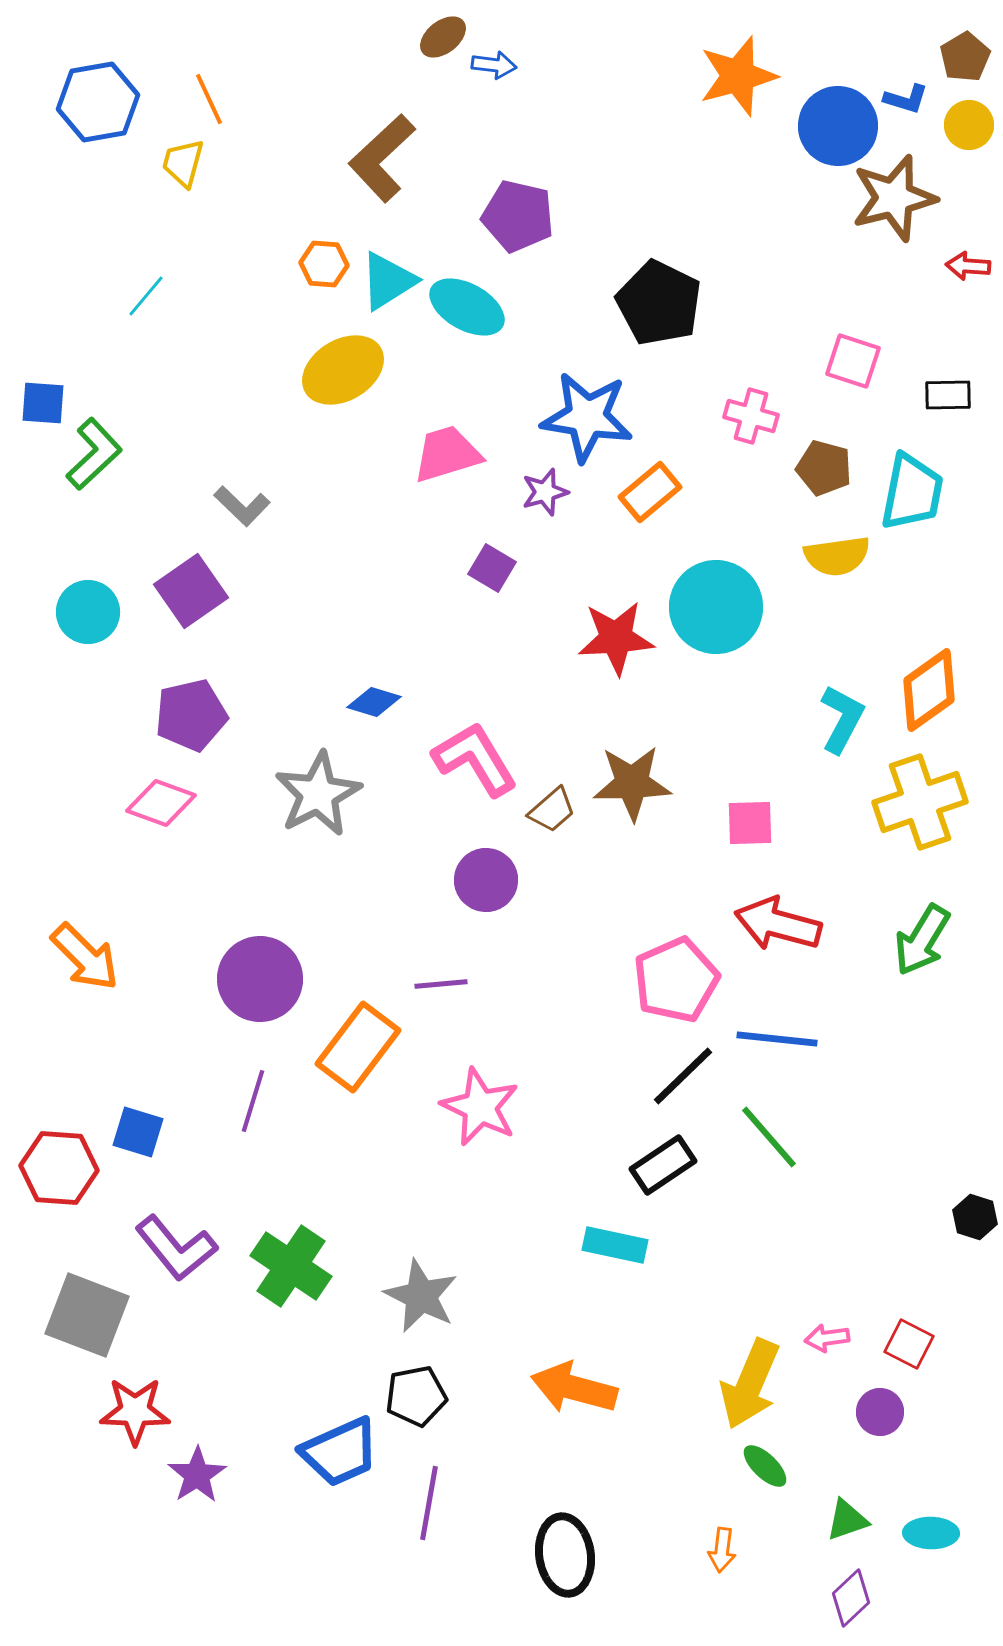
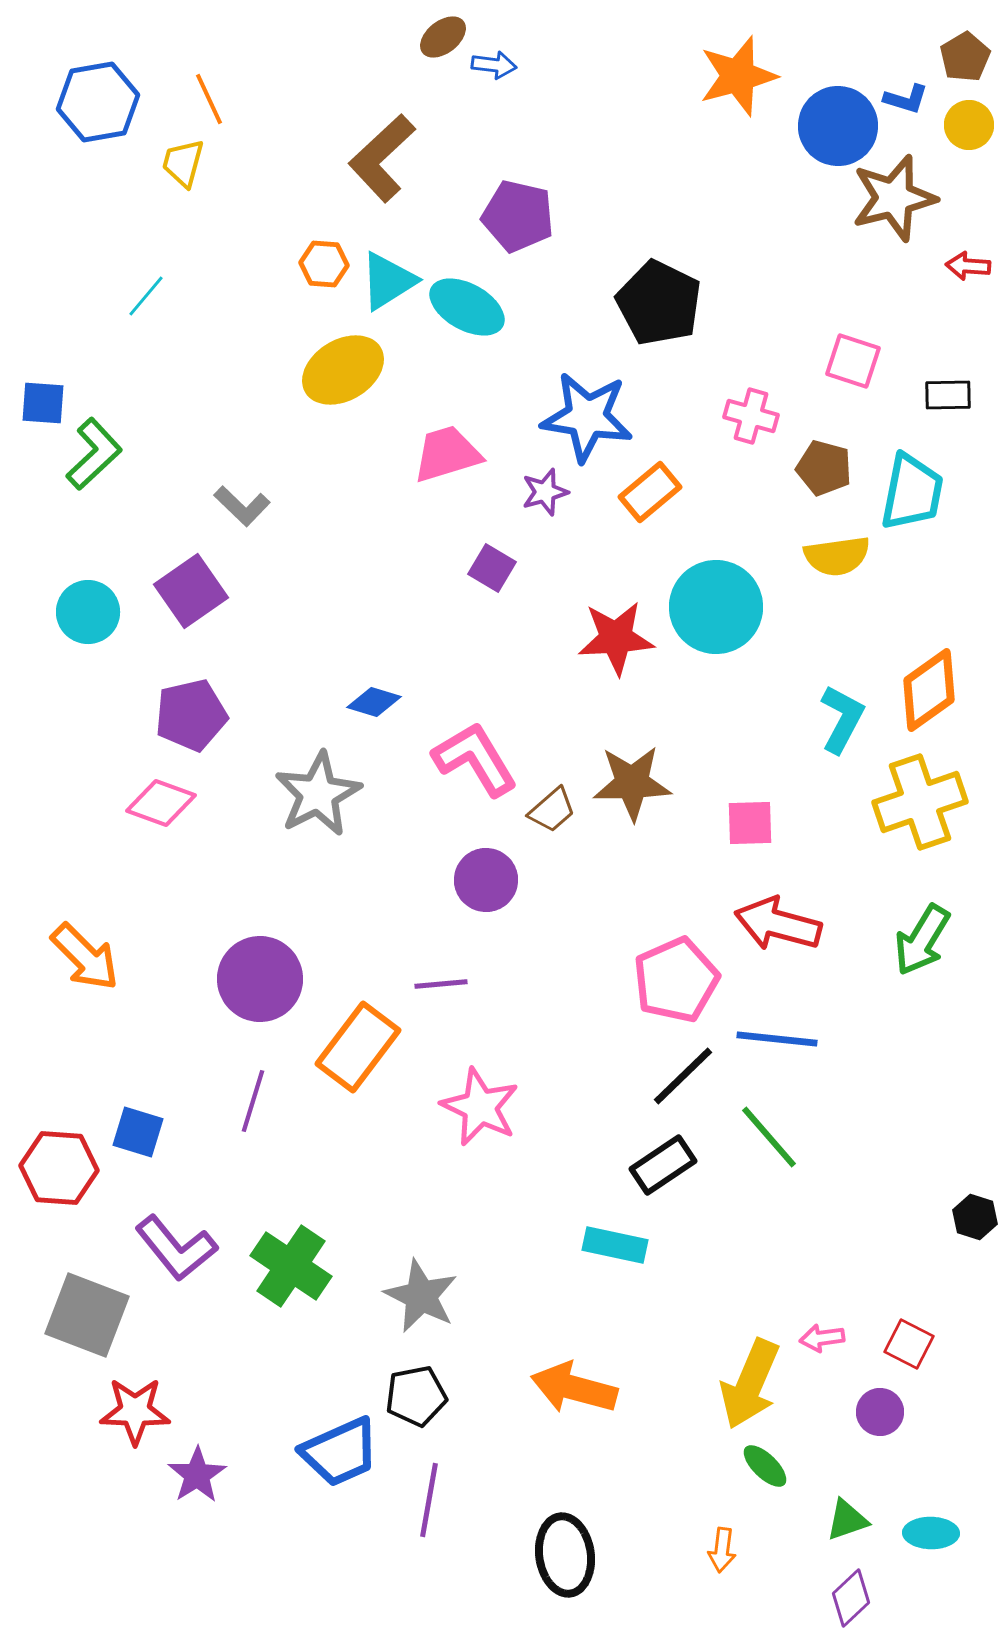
pink arrow at (827, 1338): moved 5 px left
purple line at (429, 1503): moved 3 px up
